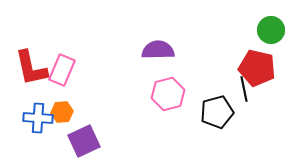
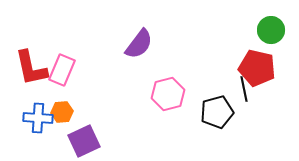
purple semicircle: moved 19 px left, 6 px up; rotated 128 degrees clockwise
